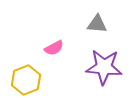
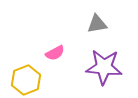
gray triangle: rotated 15 degrees counterclockwise
pink semicircle: moved 1 px right, 5 px down
